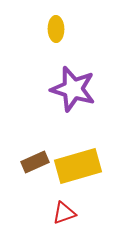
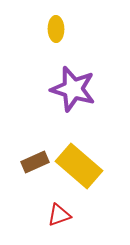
yellow rectangle: moved 1 px right; rotated 57 degrees clockwise
red triangle: moved 5 px left, 2 px down
